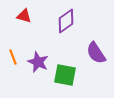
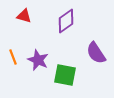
purple star: moved 2 px up
